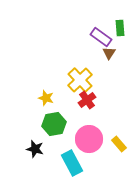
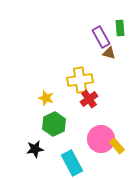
purple rectangle: rotated 25 degrees clockwise
brown triangle: rotated 48 degrees counterclockwise
yellow cross: rotated 35 degrees clockwise
red cross: moved 2 px right, 1 px up
green hexagon: rotated 15 degrees counterclockwise
pink circle: moved 12 px right
yellow rectangle: moved 2 px left, 2 px down
black star: rotated 24 degrees counterclockwise
